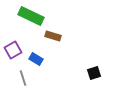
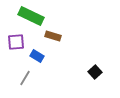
purple square: moved 3 px right, 8 px up; rotated 24 degrees clockwise
blue rectangle: moved 1 px right, 3 px up
black square: moved 1 px right, 1 px up; rotated 24 degrees counterclockwise
gray line: moved 2 px right; rotated 49 degrees clockwise
